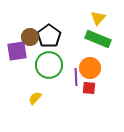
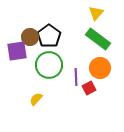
yellow triangle: moved 2 px left, 5 px up
green rectangle: rotated 15 degrees clockwise
orange circle: moved 10 px right
red square: rotated 32 degrees counterclockwise
yellow semicircle: moved 1 px right, 1 px down
